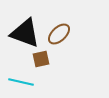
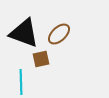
black triangle: moved 1 px left
cyan line: rotated 75 degrees clockwise
